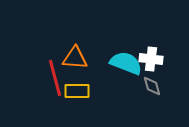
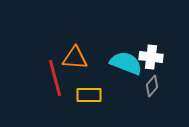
white cross: moved 2 px up
gray diamond: rotated 55 degrees clockwise
yellow rectangle: moved 12 px right, 4 px down
